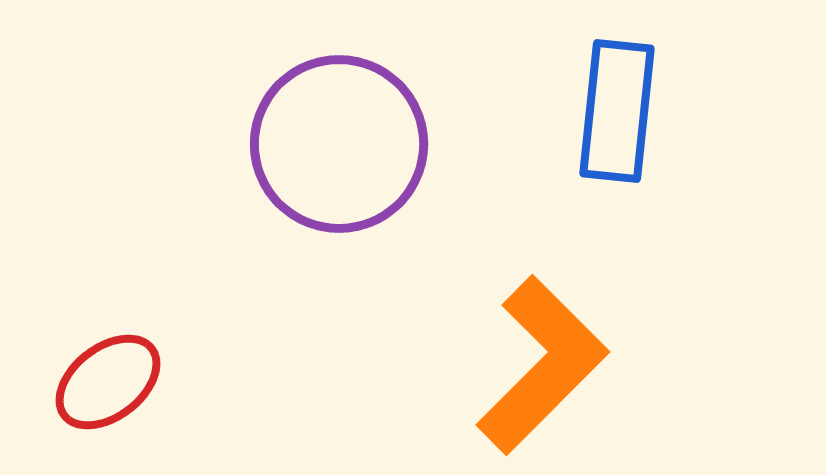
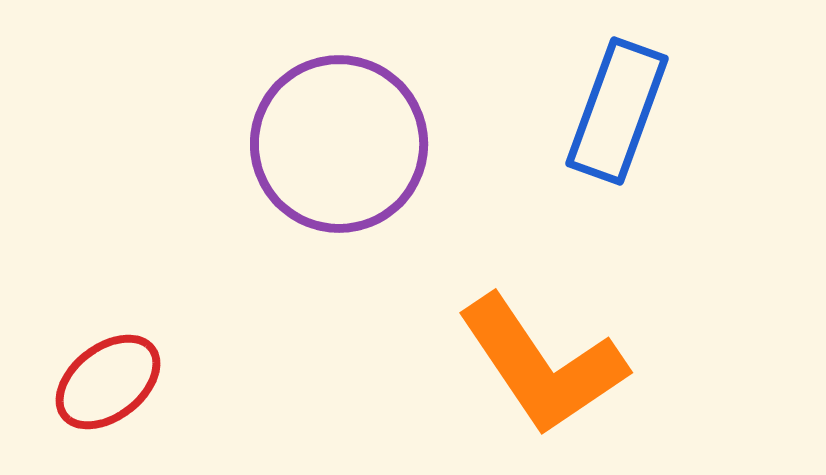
blue rectangle: rotated 14 degrees clockwise
orange L-shape: rotated 101 degrees clockwise
